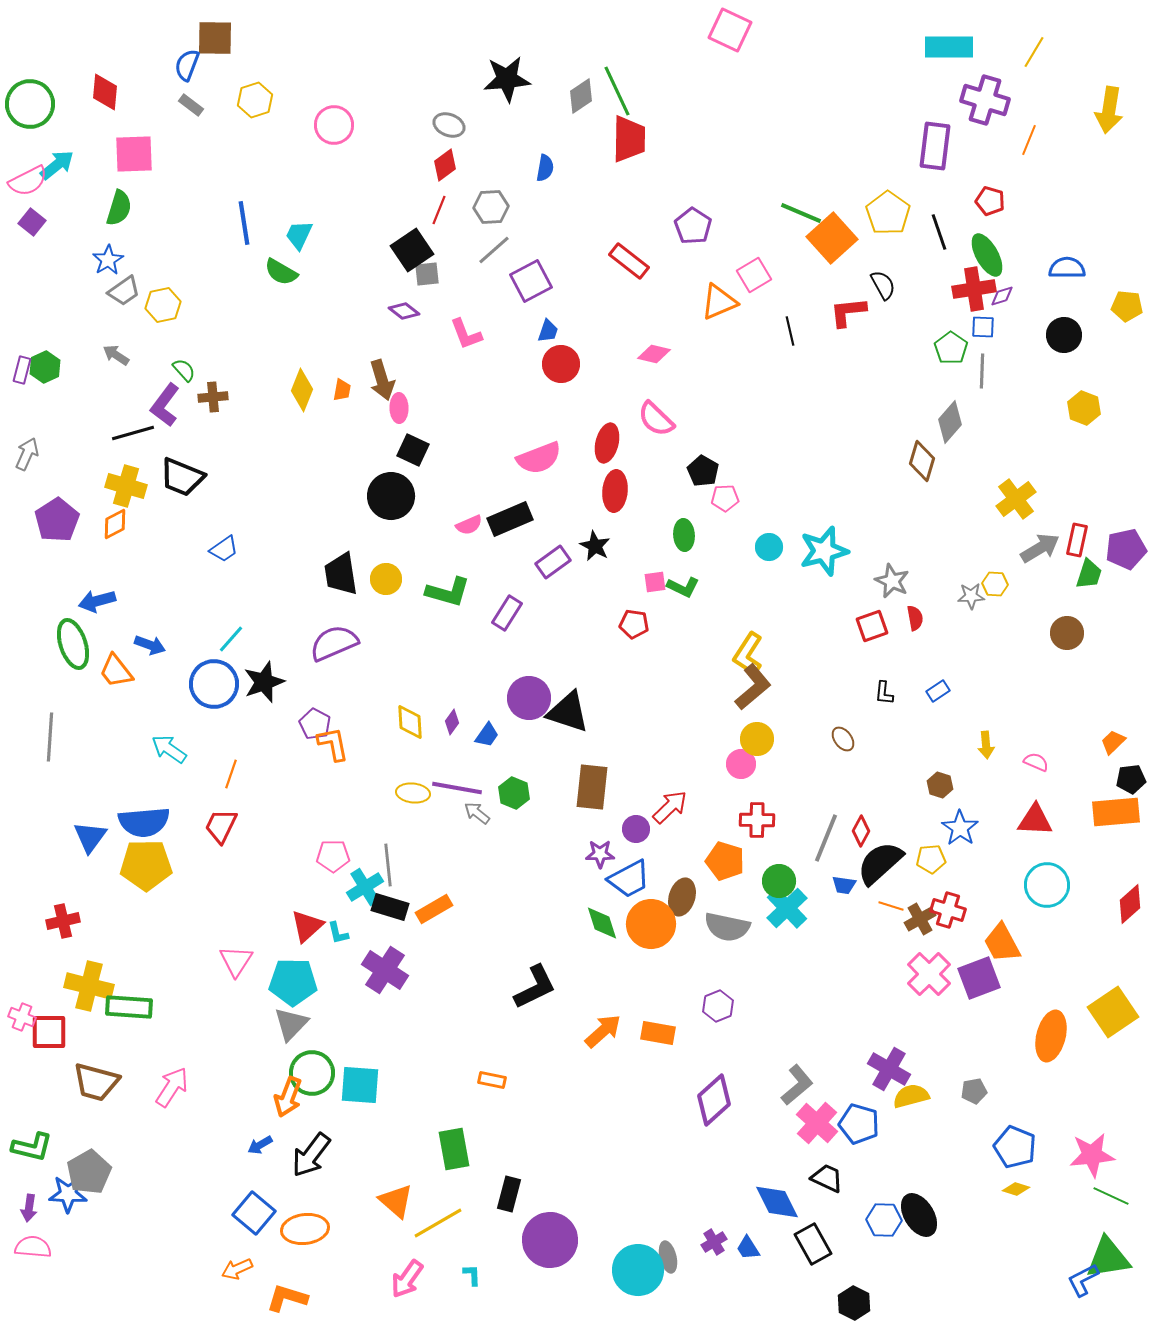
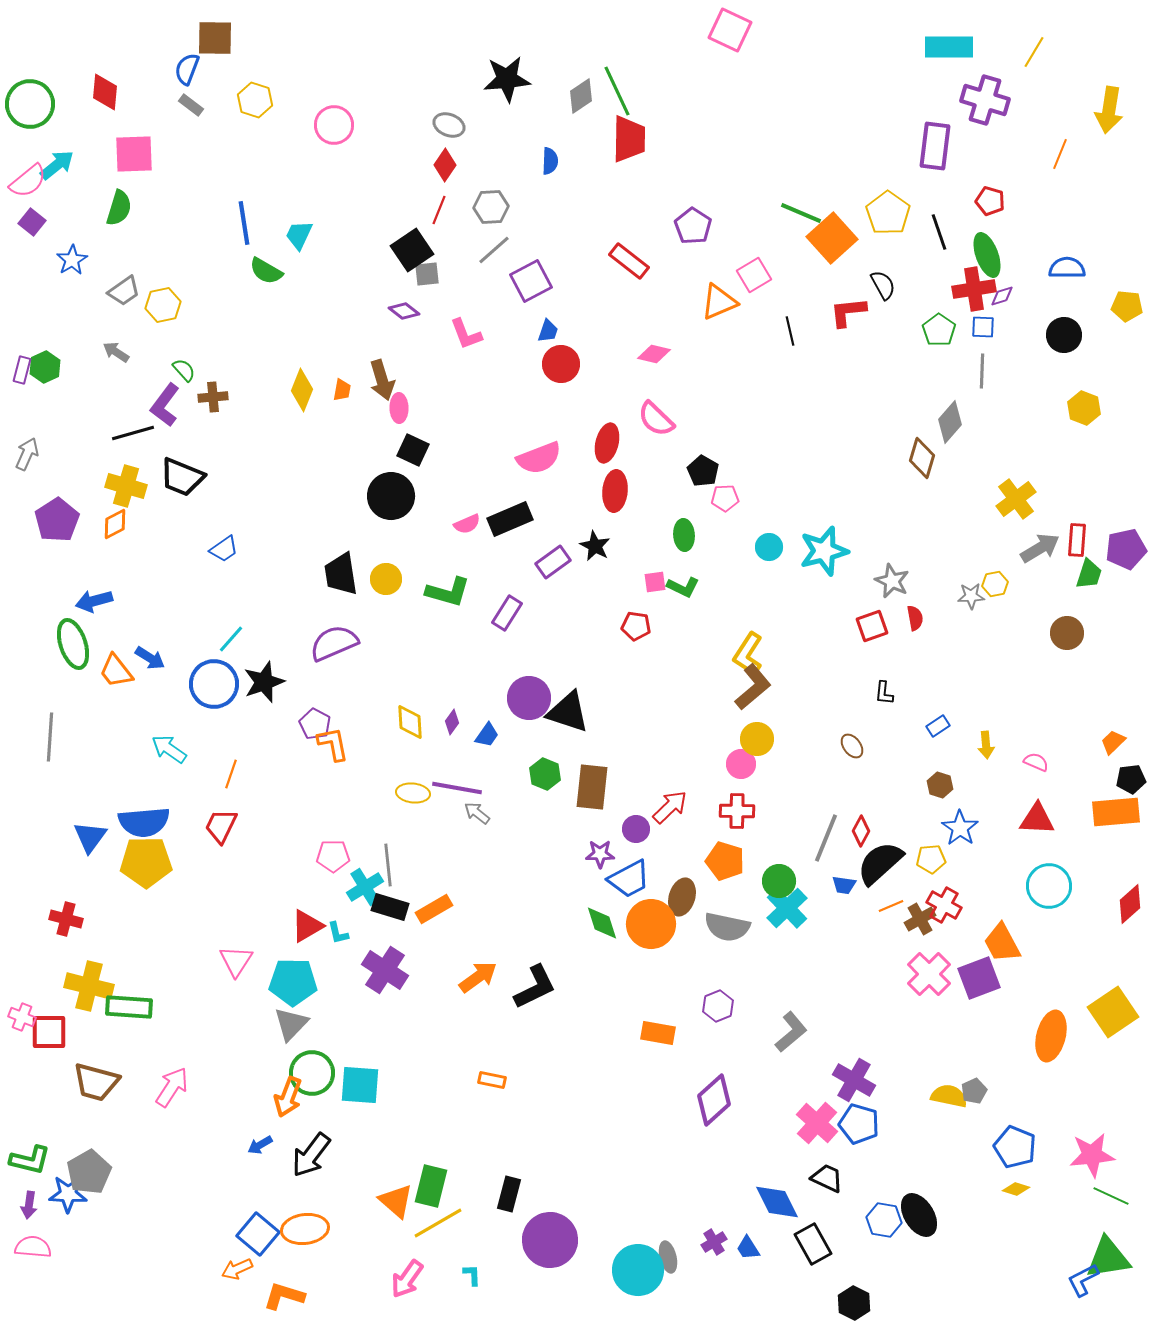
blue semicircle at (187, 65): moved 4 px down
yellow hexagon at (255, 100): rotated 24 degrees counterclockwise
orange line at (1029, 140): moved 31 px right, 14 px down
red diamond at (445, 165): rotated 20 degrees counterclockwise
blue semicircle at (545, 168): moved 5 px right, 7 px up; rotated 8 degrees counterclockwise
pink semicircle at (28, 181): rotated 12 degrees counterclockwise
green ellipse at (987, 255): rotated 9 degrees clockwise
blue star at (108, 260): moved 36 px left
green semicircle at (281, 272): moved 15 px left, 1 px up
green pentagon at (951, 348): moved 12 px left, 18 px up
gray arrow at (116, 355): moved 3 px up
brown diamond at (922, 461): moved 3 px up
pink semicircle at (469, 525): moved 2 px left, 1 px up
red rectangle at (1077, 540): rotated 8 degrees counterclockwise
yellow hexagon at (995, 584): rotated 15 degrees counterclockwise
blue arrow at (97, 601): moved 3 px left
red pentagon at (634, 624): moved 2 px right, 2 px down
blue arrow at (150, 645): moved 13 px down; rotated 12 degrees clockwise
blue rectangle at (938, 691): moved 35 px down
brown ellipse at (843, 739): moved 9 px right, 7 px down
green hexagon at (514, 793): moved 31 px right, 19 px up
red cross at (757, 820): moved 20 px left, 9 px up
red triangle at (1035, 820): moved 2 px right, 1 px up
yellow pentagon at (146, 865): moved 3 px up
cyan circle at (1047, 885): moved 2 px right, 1 px down
orange line at (891, 906): rotated 40 degrees counterclockwise
red cross at (948, 910): moved 4 px left, 5 px up; rotated 12 degrees clockwise
red cross at (63, 921): moved 3 px right, 2 px up; rotated 28 degrees clockwise
red triangle at (307, 926): rotated 12 degrees clockwise
orange arrow at (603, 1031): moved 125 px left, 54 px up; rotated 6 degrees clockwise
purple cross at (889, 1069): moved 35 px left, 11 px down
gray L-shape at (797, 1085): moved 6 px left, 53 px up
gray pentagon at (974, 1091): rotated 15 degrees counterclockwise
yellow semicircle at (911, 1096): moved 38 px right; rotated 27 degrees clockwise
green L-shape at (32, 1147): moved 2 px left, 13 px down
green rectangle at (454, 1149): moved 23 px left, 37 px down; rotated 24 degrees clockwise
purple arrow at (29, 1208): moved 3 px up
blue square at (254, 1213): moved 4 px right, 21 px down
blue hexagon at (884, 1220): rotated 8 degrees clockwise
orange L-shape at (287, 1298): moved 3 px left, 2 px up
